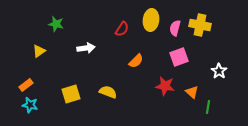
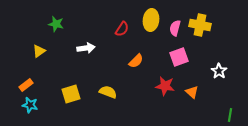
green line: moved 22 px right, 8 px down
